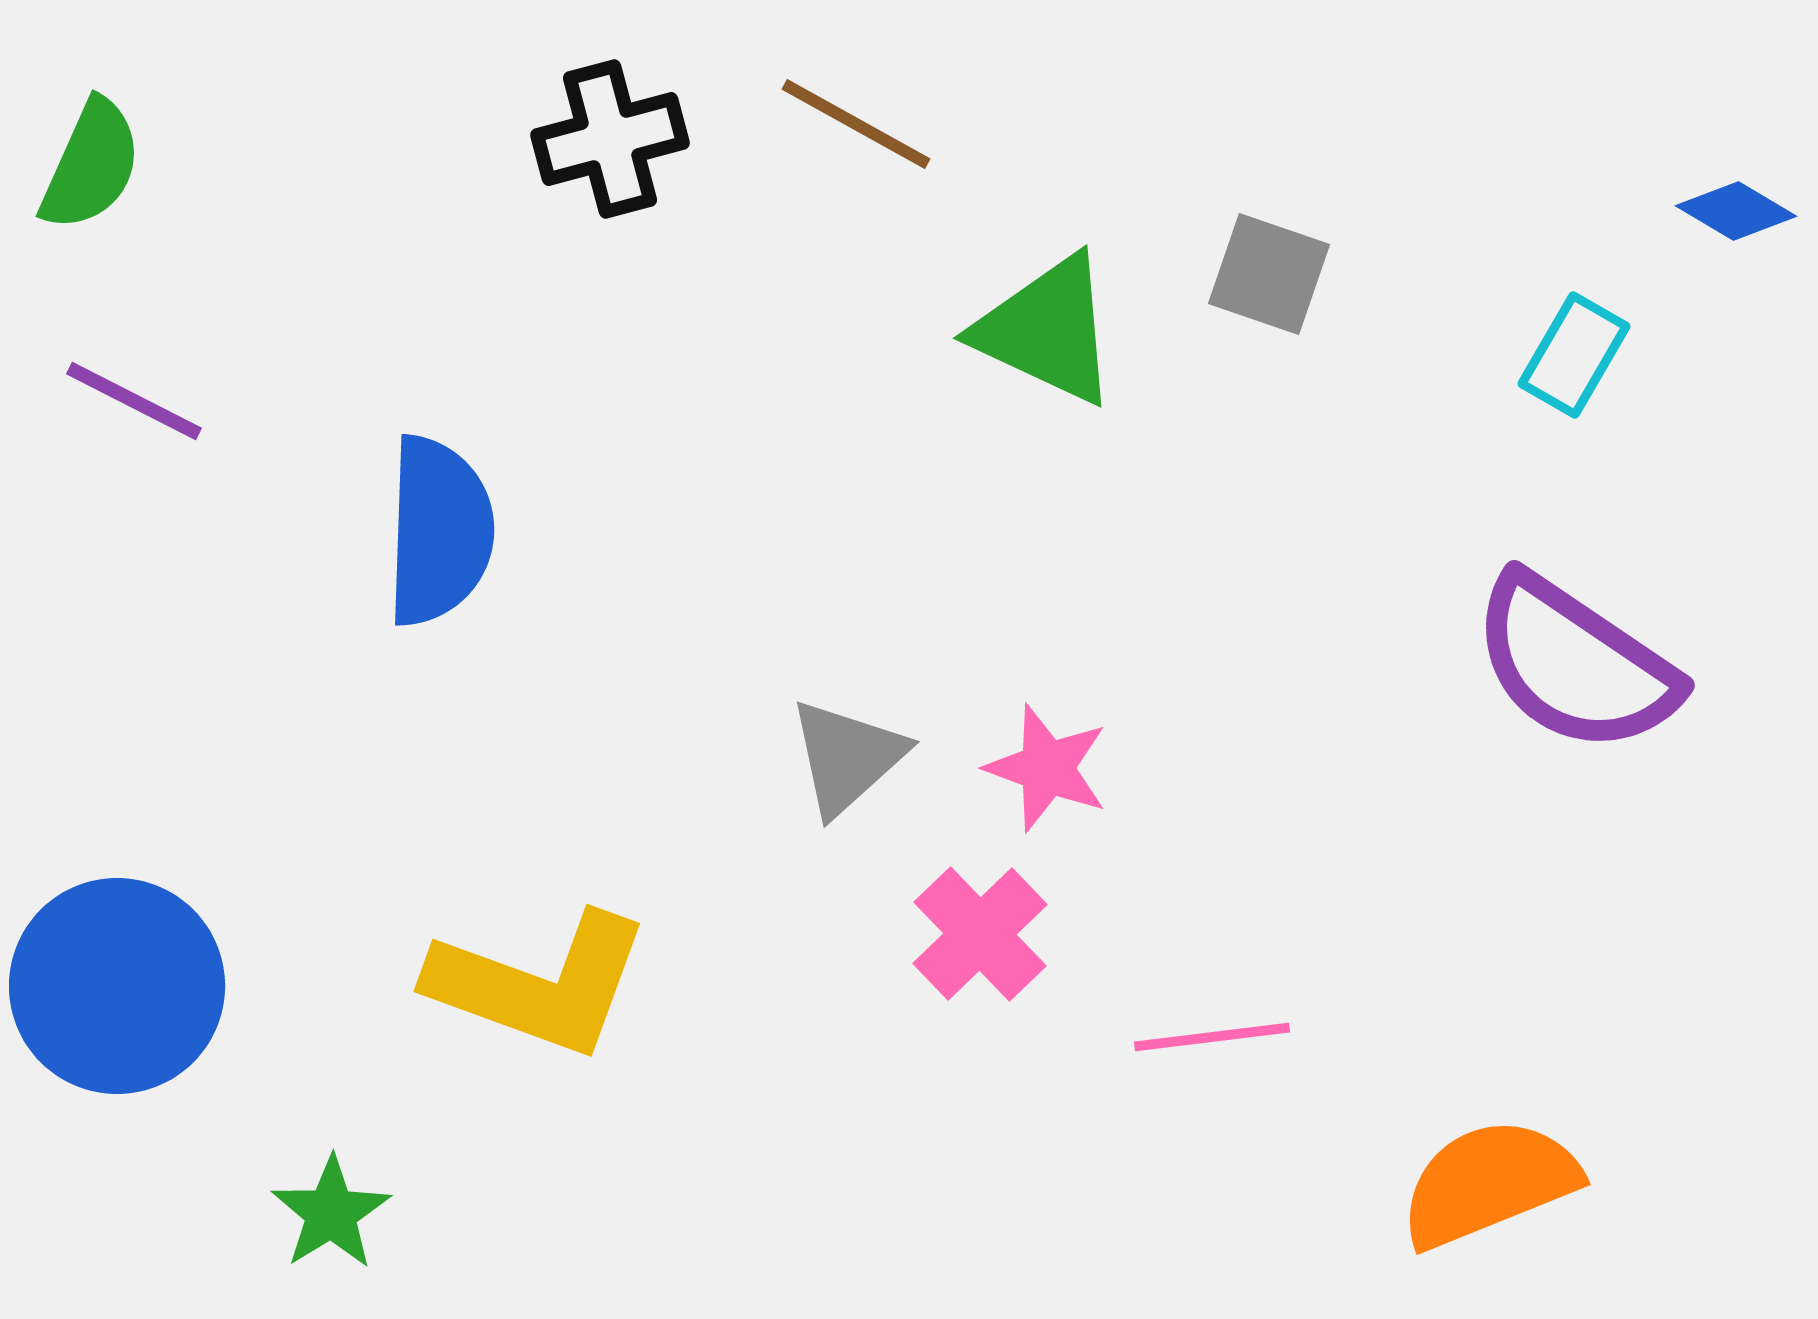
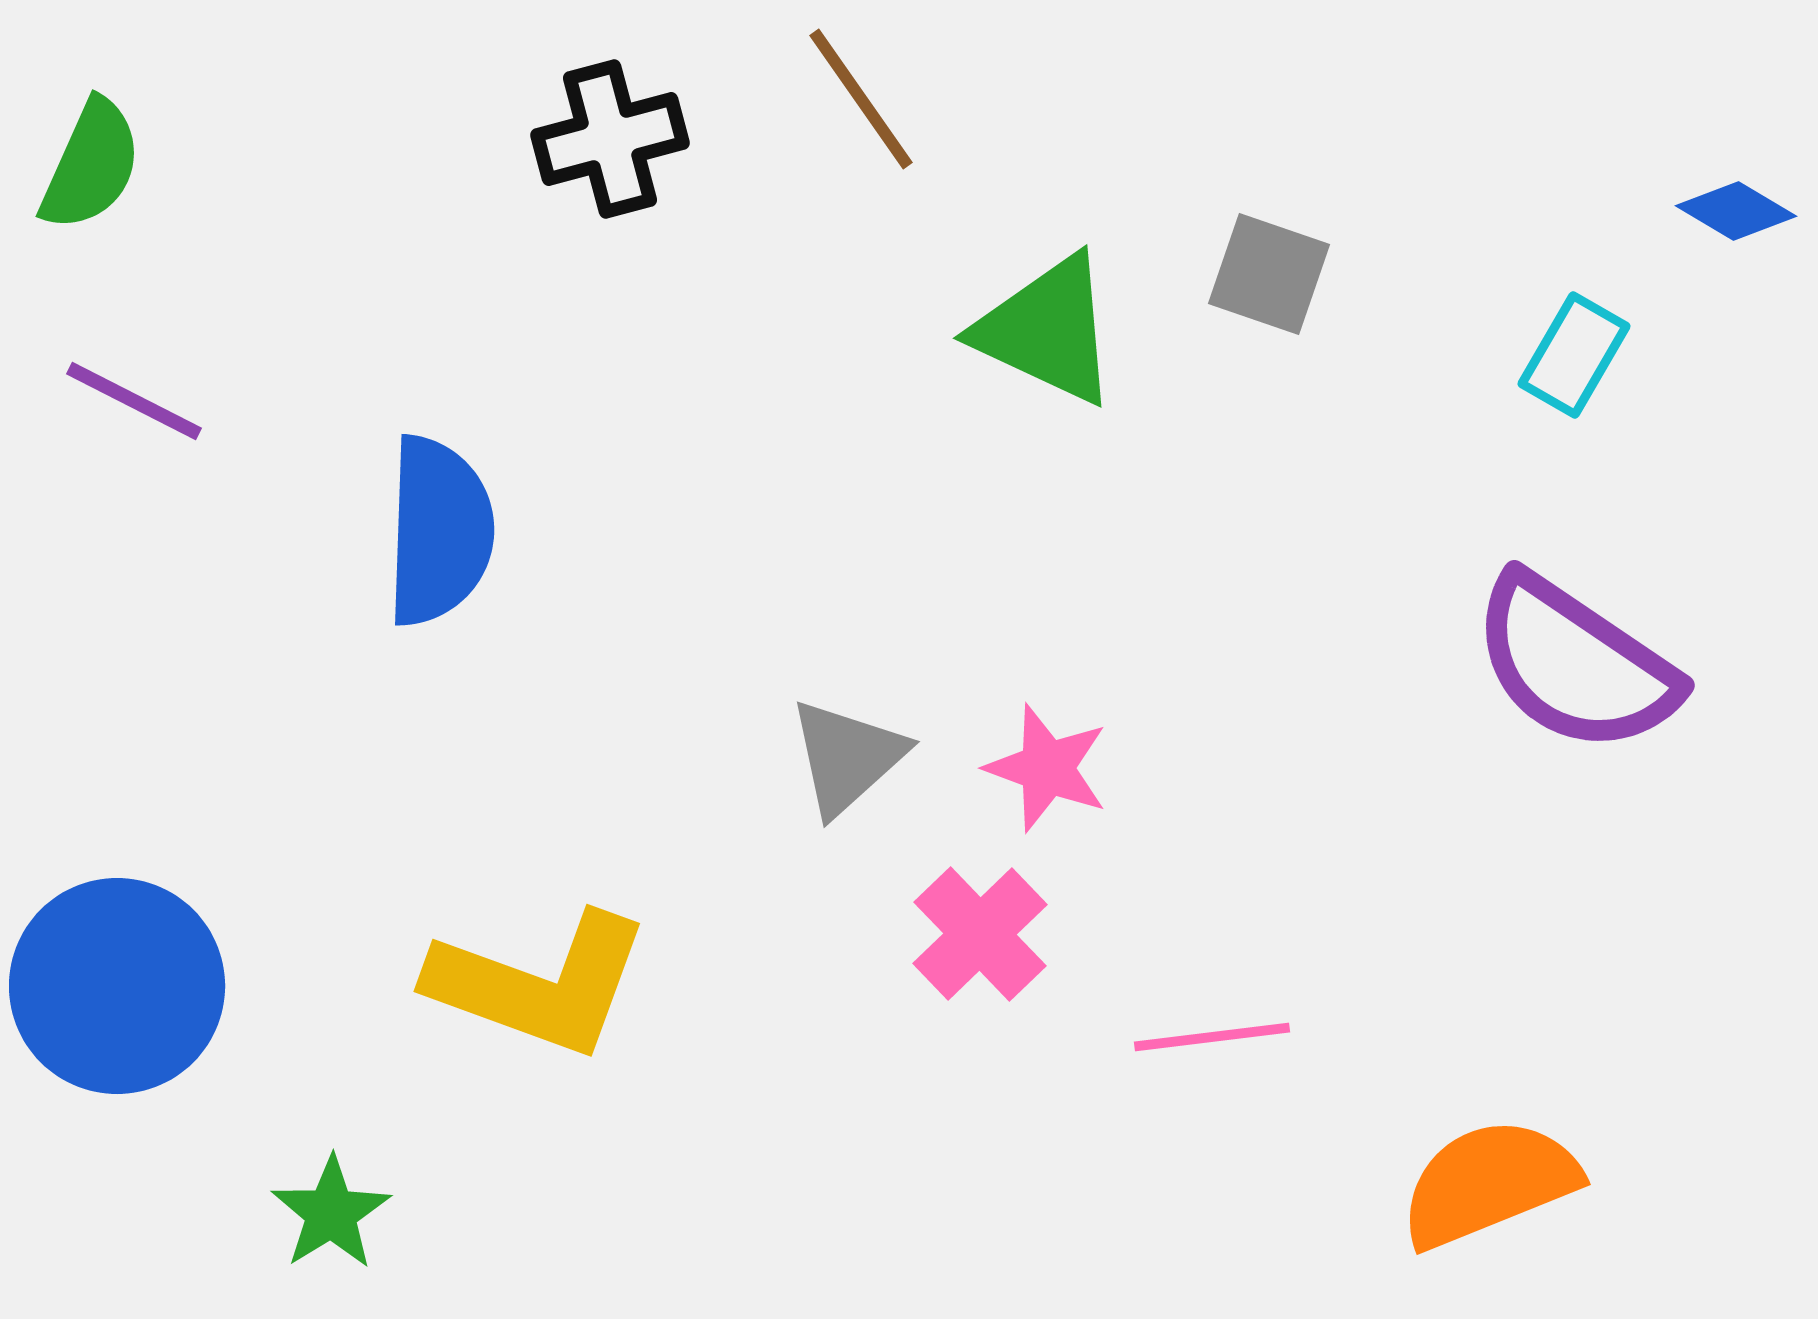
brown line: moved 5 px right, 25 px up; rotated 26 degrees clockwise
